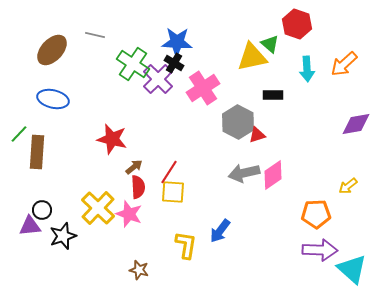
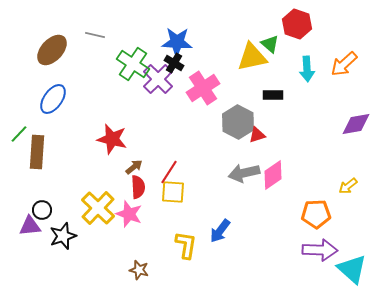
blue ellipse: rotated 68 degrees counterclockwise
